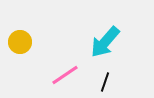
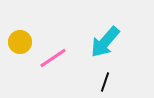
pink line: moved 12 px left, 17 px up
